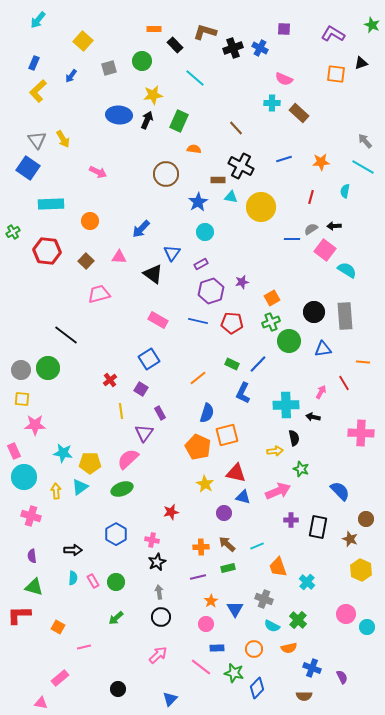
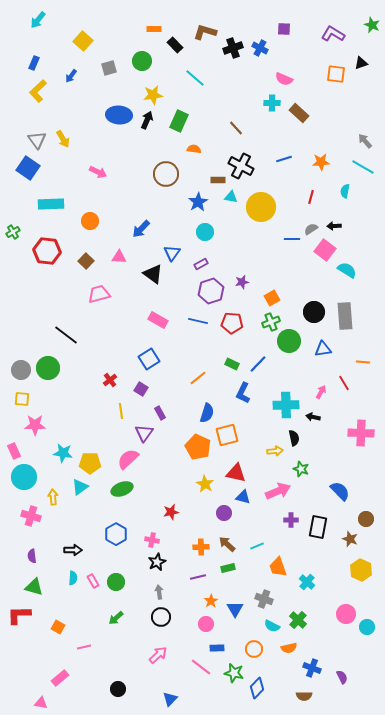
yellow arrow at (56, 491): moved 3 px left, 6 px down
